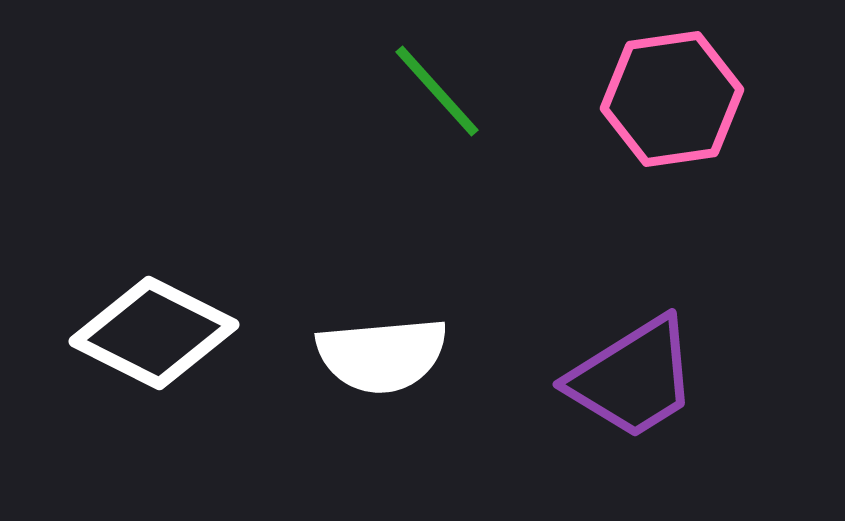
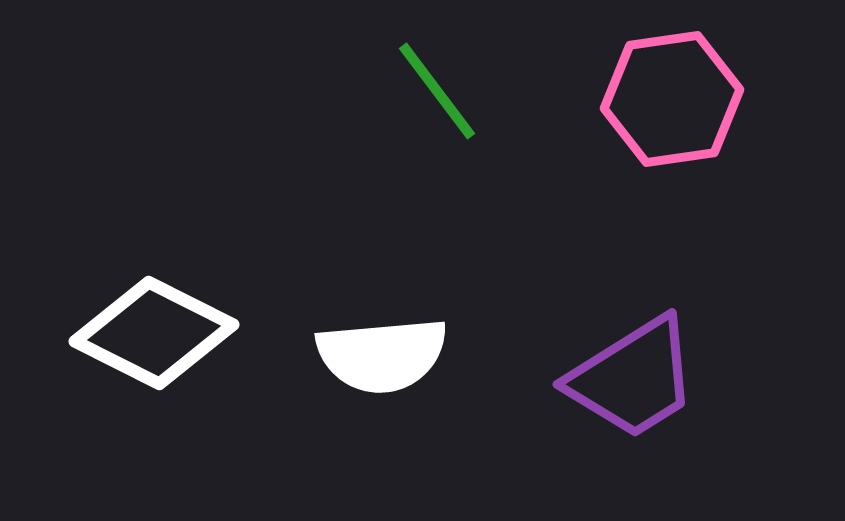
green line: rotated 5 degrees clockwise
